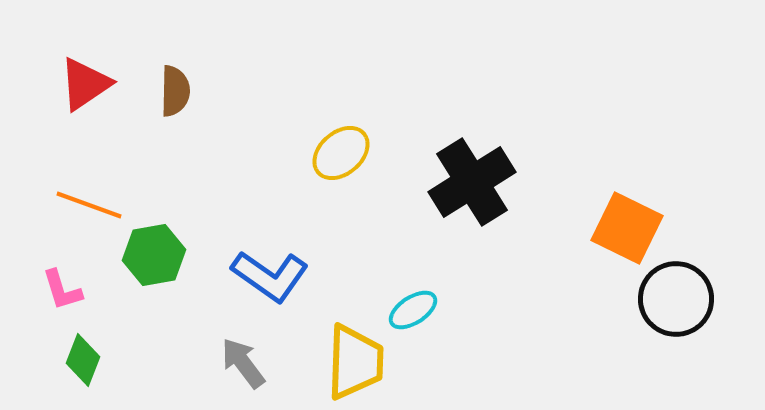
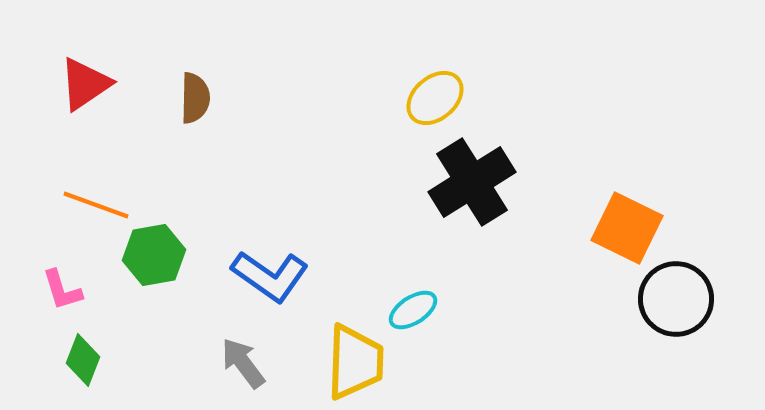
brown semicircle: moved 20 px right, 7 px down
yellow ellipse: moved 94 px right, 55 px up
orange line: moved 7 px right
